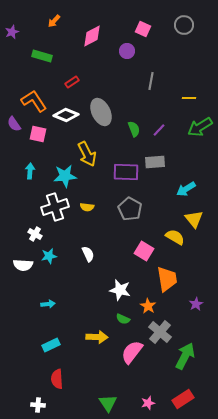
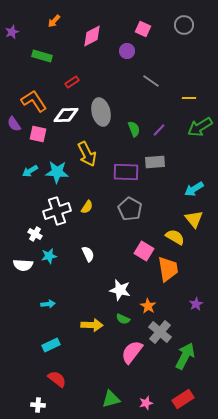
gray line at (151, 81): rotated 66 degrees counterclockwise
gray ellipse at (101, 112): rotated 12 degrees clockwise
white diamond at (66, 115): rotated 25 degrees counterclockwise
cyan arrow at (30, 171): rotated 126 degrees counterclockwise
cyan star at (65, 176): moved 8 px left, 4 px up; rotated 10 degrees clockwise
cyan arrow at (186, 189): moved 8 px right
white cross at (55, 207): moved 2 px right, 4 px down
yellow semicircle at (87, 207): rotated 64 degrees counterclockwise
orange trapezoid at (167, 279): moved 1 px right, 10 px up
yellow arrow at (97, 337): moved 5 px left, 12 px up
red semicircle at (57, 379): rotated 132 degrees clockwise
green triangle at (108, 403): moved 3 px right, 4 px up; rotated 48 degrees clockwise
pink star at (148, 403): moved 2 px left
